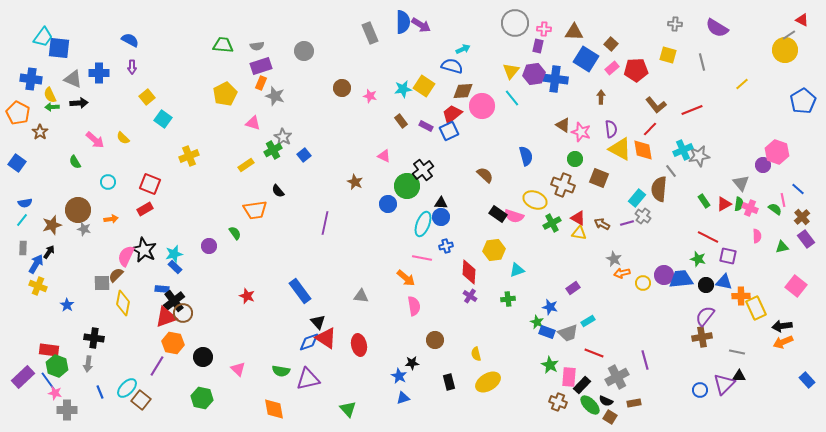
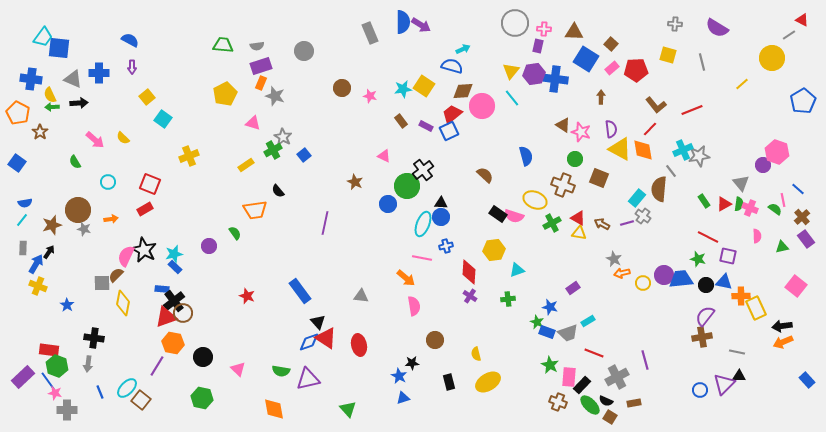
yellow circle at (785, 50): moved 13 px left, 8 px down
